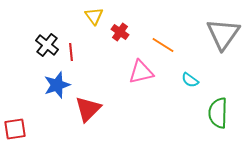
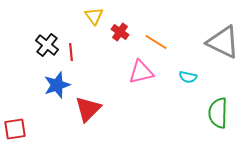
gray triangle: moved 8 px down; rotated 39 degrees counterclockwise
orange line: moved 7 px left, 3 px up
cyan semicircle: moved 2 px left, 3 px up; rotated 24 degrees counterclockwise
